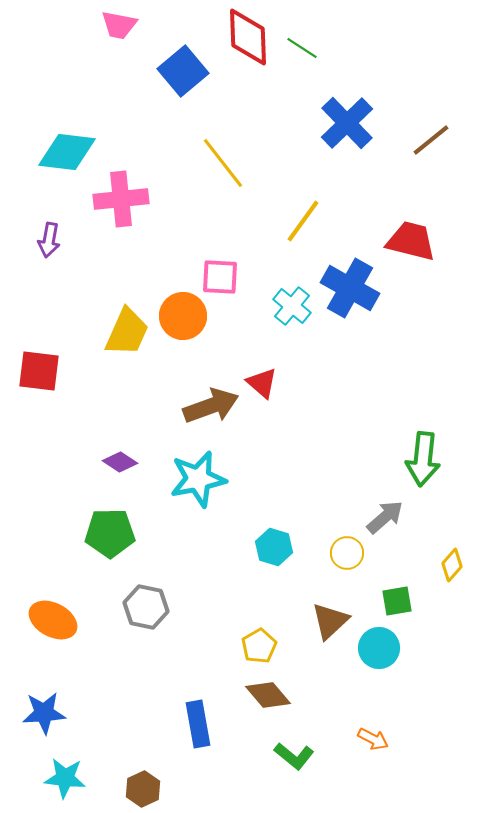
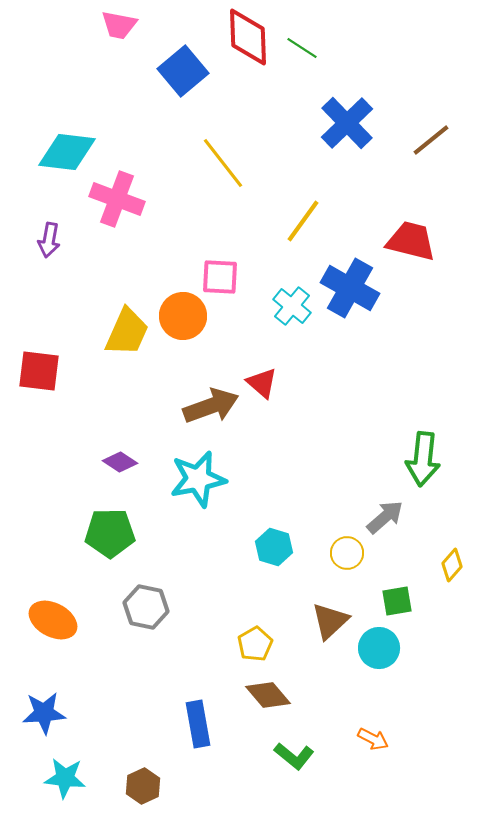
pink cross at (121, 199): moved 4 px left; rotated 26 degrees clockwise
yellow pentagon at (259, 646): moved 4 px left, 2 px up
brown hexagon at (143, 789): moved 3 px up
